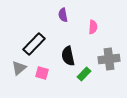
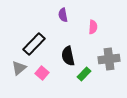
pink square: rotated 24 degrees clockwise
